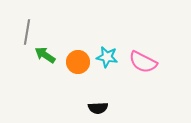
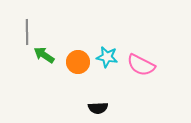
gray line: rotated 10 degrees counterclockwise
green arrow: moved 1 px left
pink semicircle: moved 2 px left, 3 px down
